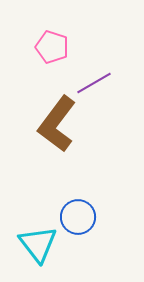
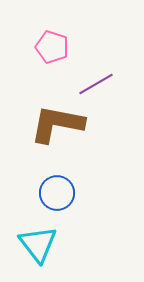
purple line: moved 2 px right, 1 px down
brown L-shape: rotated 64 degrees clockwise
blue circle: moved 21 px left, 24 px up
